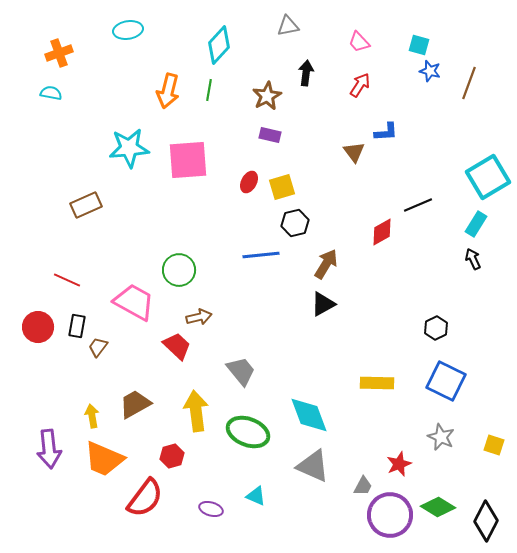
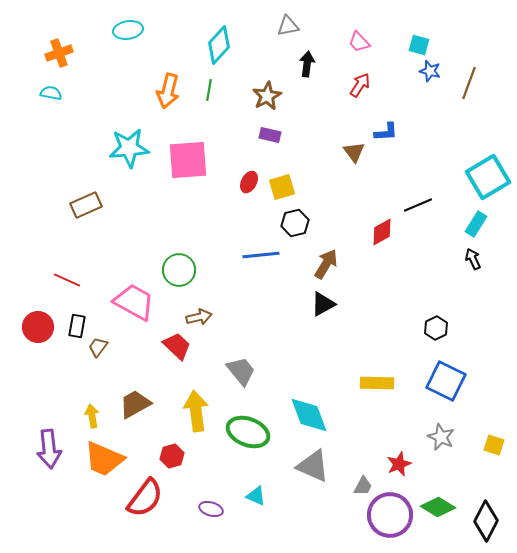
black arrow at (306, 73): moved 1 px right, 9 px up
